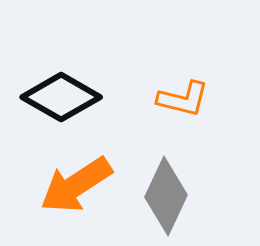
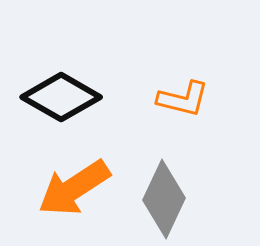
orange arrow: moved 2 px left, 3 px down
gray diamond: moved 2 px left, 3 px down
